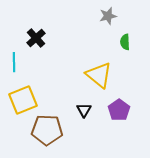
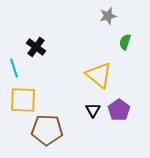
black cross: moved 9 px down; rotated 12 degrees counterclockwise
green semicircle: rotated 21 degrees clockwise
cyan line: moved 6 px down; rotated 18 degrees counterclockwise
yellow square: rotated 24 degrees clockwise
black triangle: moved 9 px right
